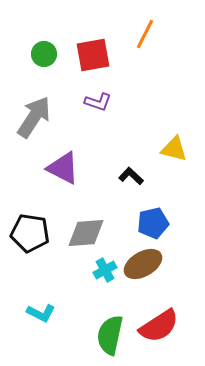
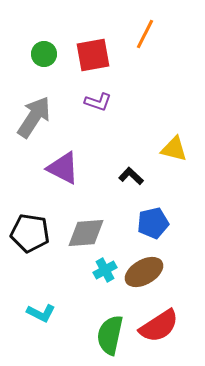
brown ellipse: moved 1 px right, 8 px down
